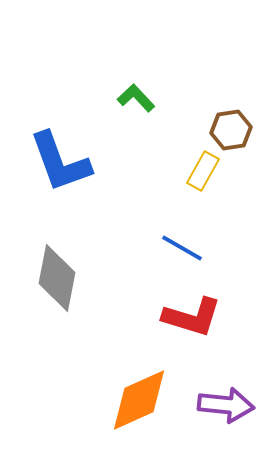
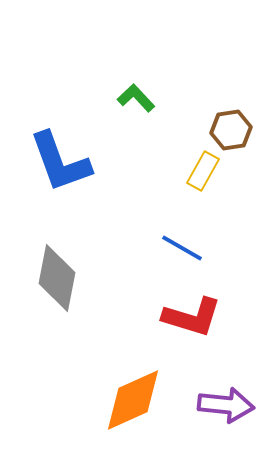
orange diamond: moved 6 px left
